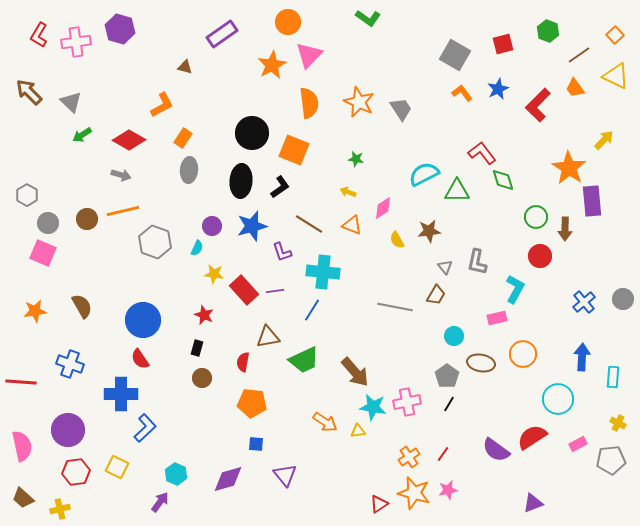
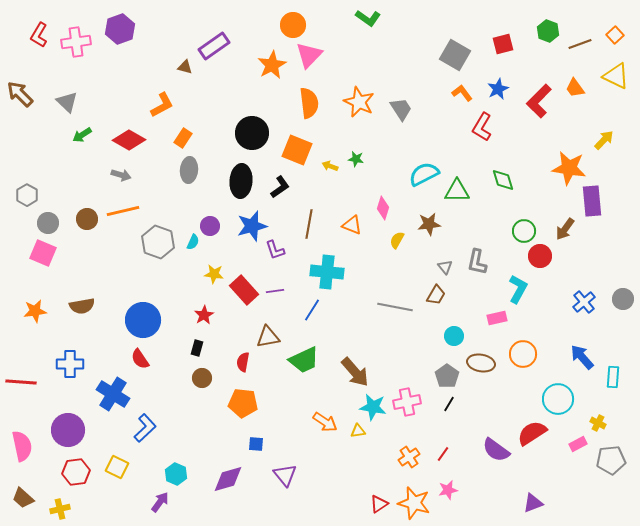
orange circle at (288, 22): moved 5 px right, 3 px down
purple hexagon at (120, 29): rotated 24 degrees clockwise
purple rectangle at (222, 34): moved 8 px left, 12 px down
brown line at (579, 55): moved 1 px right, 11 px up; rotated 15 degrees clockwise
brown arrow at (29, 92): moved 9 px left, 2 px down
gray triangle at (71, 102): moved 4 px left
red L-shape at (538, 105): moved 1 px right, 4 px up
orange square at (294, 150): moved 3 px right
red L-shape at (482, 153): moved 26 px up; rotated 112 degrees counterclockwise
orange star at (569, 168): rotated 24 degrees counterclockwise
yellow arrow at (348, 192): moved 18 px left, 26 px up
pink diamond at (383, 208): rotated 40 degrees counterclockwise
green circle at (536, 217): moved 12 px left, 14 px down
brown line at (309, 224): rotated 68 degrees clockwise
purple circle at (212, 226): moved 2 px left
brown arrow at (565, 229): rotated 35 degrees clockwise
brown star at (429, 231): moved 7 px up
yellow semicircle at (397, 240): rotated 60 degrees clockwise
gray hexagon at (155, 242): moved 3 px right
cyan semicircle at (197, 248): moved 4 px left, 6 px up
purple L-shape at (282, 252): moved 7 px left, 2 px up
cyan cross at (323, 272): moved 4 px right
cyan L-shape at (515, 289): moved 3 px right
brown semicircle at (82, 306): rotated 110 degrees clockwise
red star at (204, 315): rotated 18 degrees clockwise
blue arrow at (582, 357): rotated 44 degrees counterclockwise
blue cross at (70, 364): rotated 20 degrees counterclockwise
blue cross at (121, 394): moved 8 px left; rotated 32 degrees clockwise
orange pentagon at (252, 403): moved 9 px left
yellow cross at (618, 423): moved 20 px left
red semicircle at (532, 437): moved 4 px up
orange star at (414, 493): moved 10 px down
